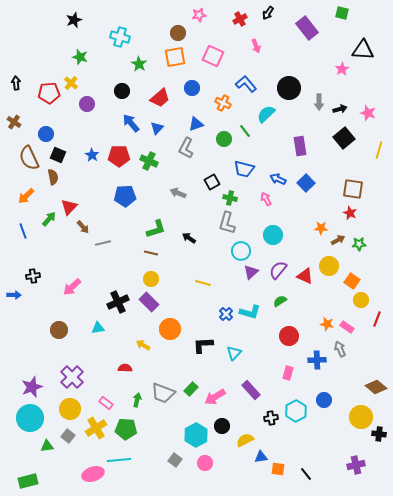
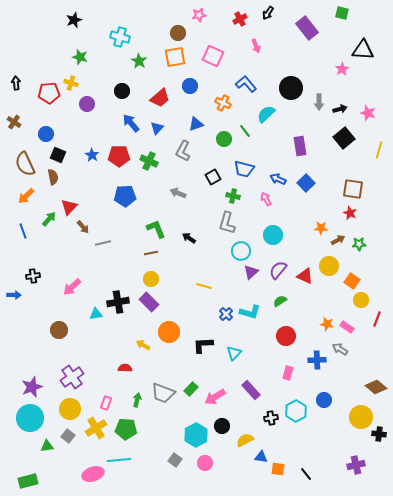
green star at (139, 64): moved 3 px up
yellow cross at (71, 83): rotated 24 degrees counterclockwise
blue circle at (192, 88): moved 2 px left, 2 px up
black circle at (289, 88): moved 2 px right
gray L-shape at (186, 148): moved 3 px left, 3 px down
brown semicircle at (29, 158): moved 4 px left, 6 px down
black square at (212, 182): moved 1 px right, 5 px up
green cross at (230, 198): moved 3 px right, 2 px up
green L-shape at (156, 229): rotated 95 degrees counterclockwise
brown line at (151, 253): rotated 24 degrees counterclockwise
yellow line at (203, 283): moved 1 px right, 3 px down
black cross at (118, 302): rotated 15 degrees clockwise
cyan triangle at (98, 328): moved 2 px left, 14 px up
orange circle at (170, 329): moved 1 px left, 3 px down
red circle at (289, 336): moved 3 px left
gray arrow at (340, 349): rotated 35 degrees counterclockwise
purple cross at (72, 377): rotated 10 degrees clockwise
pink rectangle at (106, 403): rotated 72 degrees clockwise
blue triangle at (261, 457): rotated 16 degrees clockwise
